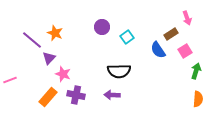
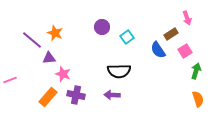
purple triangle: rotated 40 degrees clockwise
orange semicircle: rotated 21 degrees counterclockwise
